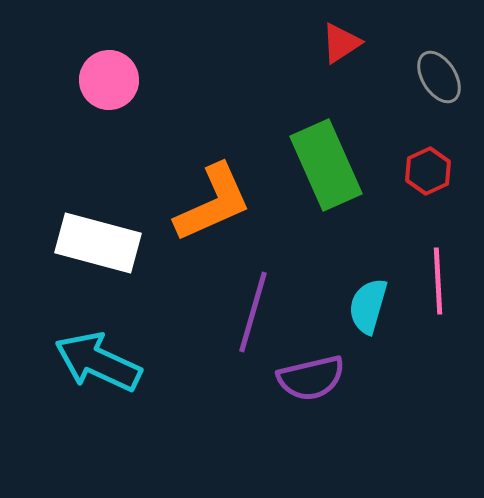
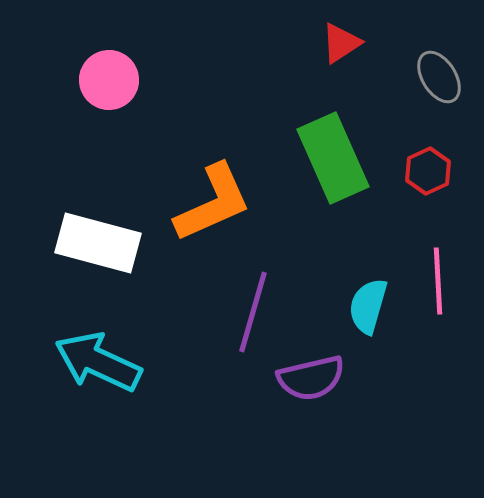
green rectangle: moved 7 px right, 7 px up
